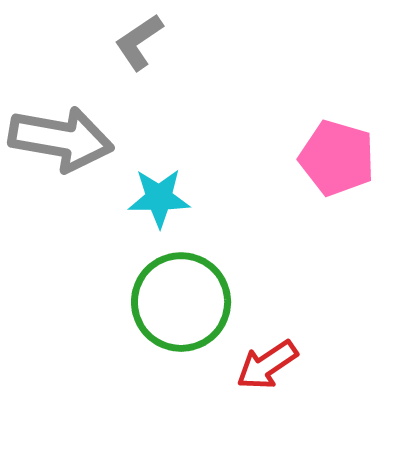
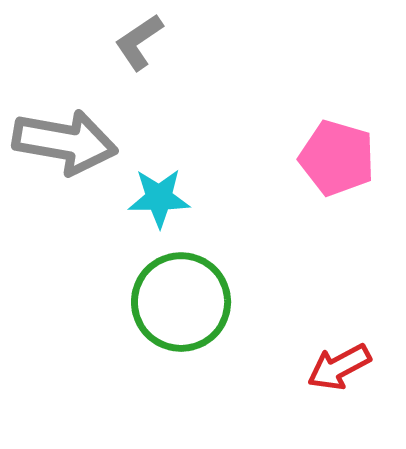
gray arrow: moved 4 px right, 3 px down
red arrow: moved 72 px right, 2 px down; rotated 6 degrees clockwise
